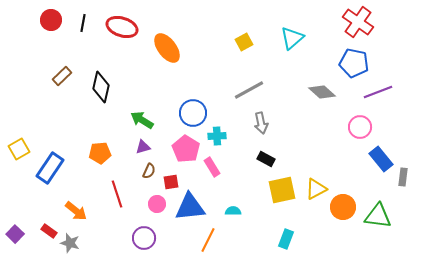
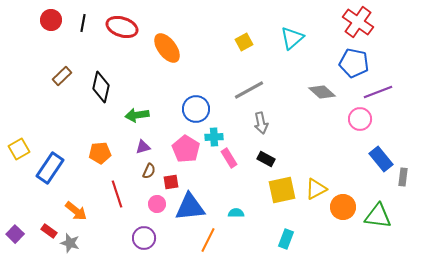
blue circle at (193, 113): moved 3 px right, 4 px up
green arrow at (142, 120): moved 5 px left, 5 px up; rotated 40 degrees counterclockwise
pink circle at (360, 127): moved 8 px up
cyan cross at (217, 136): moved 3 px left, 1 px down
pink rectangle at (212, 167): moved 17 px right, 9 px up
cyan semicircle at (233, 211): moved 3 px right, 2 px down
